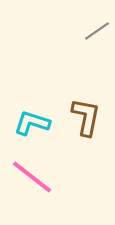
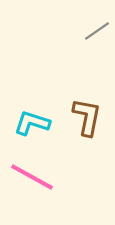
brown L-shape: moved 1 px right
pink line: rotated 9 degrees counterclockwise
